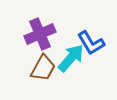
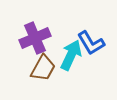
purple cross: moved 5 px left, 4 px down
cyan arrow: moved 3 px up; rotated 16 degrees counterclockwise
